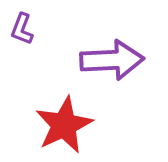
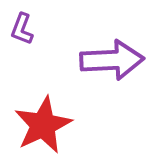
red star: moved 21 px left
